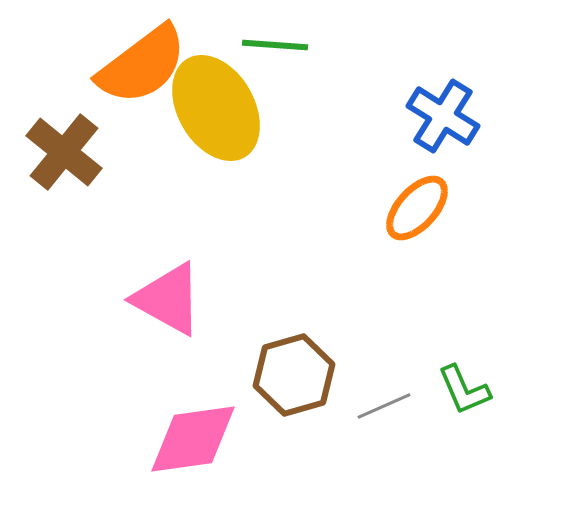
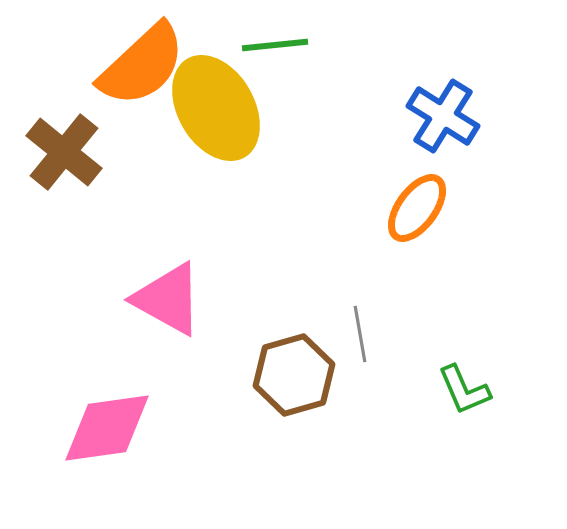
green line: rotated 10 degrees counterclockwise
orange semicircle: rotated 6 degrees counterclockwise
orange ellipse: rotated 6 degrees counterclockwise
gray line: moved 24 px left, 72 px up; rotated 76 degrees counterclockwise
pink diamond: moved 86 px left, 11 px up
